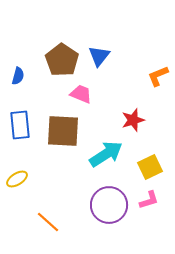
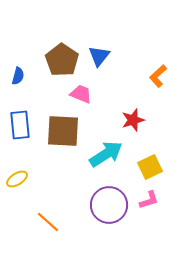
orange L-shape: rotated 20 degrees counterclockwise
